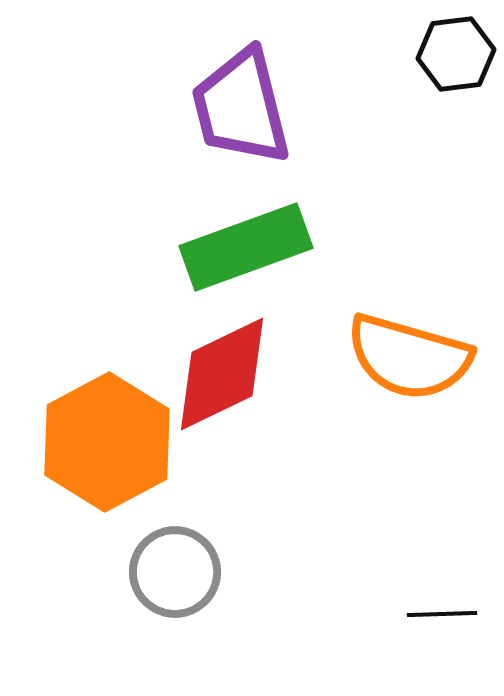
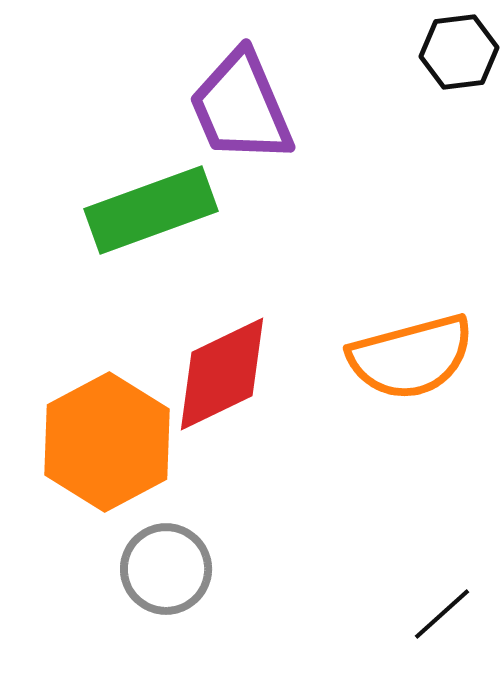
black hexagon: moved 3 px right, 2 px up
purple trapezoid: rotated 9 degrees counterclockwise
green rectangle: moved 95 px left, 37 px up
orange semicircle: moved 2 px right; rotated 31 degrees counterclockwise
gray circle: moved 9 px left, 3 px up
black line: rotated 40 degrees counterclockwise
